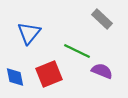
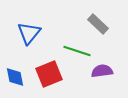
gray rectangle: moved 4 px left, 5 px down
green line: rotated 8 degrees counterclockwise
purple semicircle: rotated 30 degrees counterclockwise
